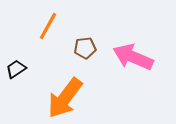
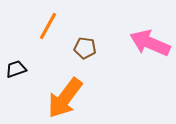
brown pentagon: rotated 15 degrees clockwise
pink arrow: moved 17 px right, 14 px up
black trapezoid: rotated 15 degrees clockwise
